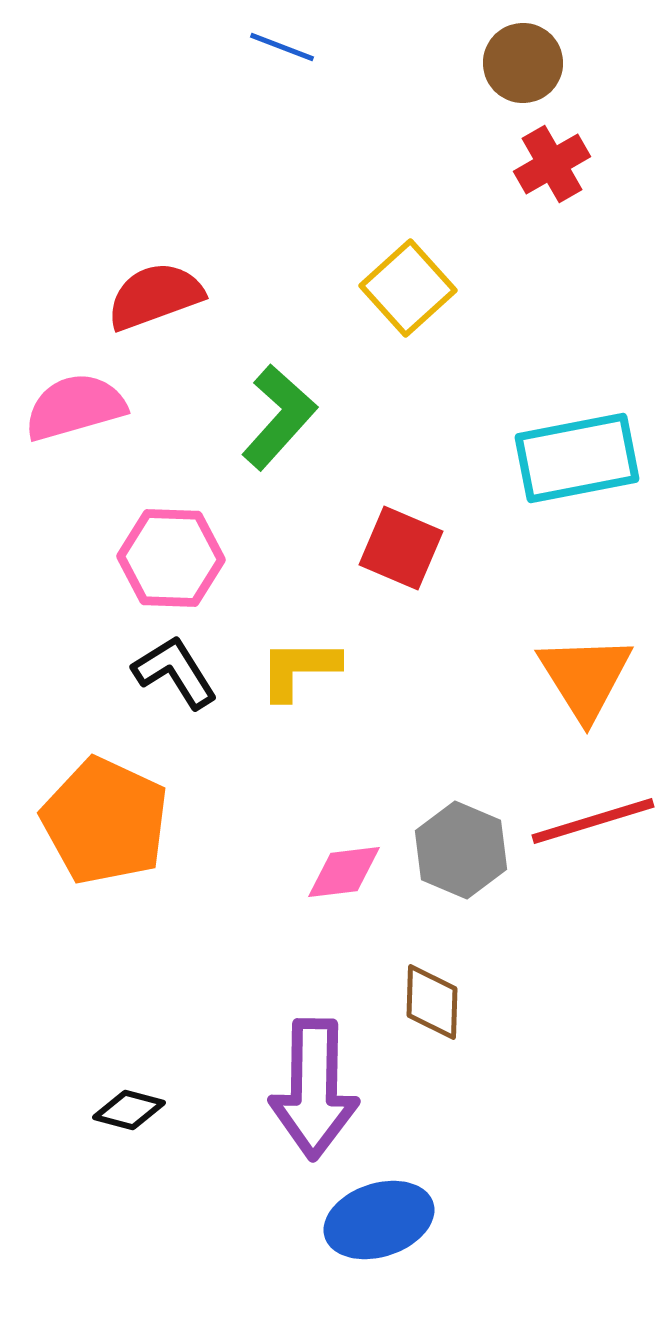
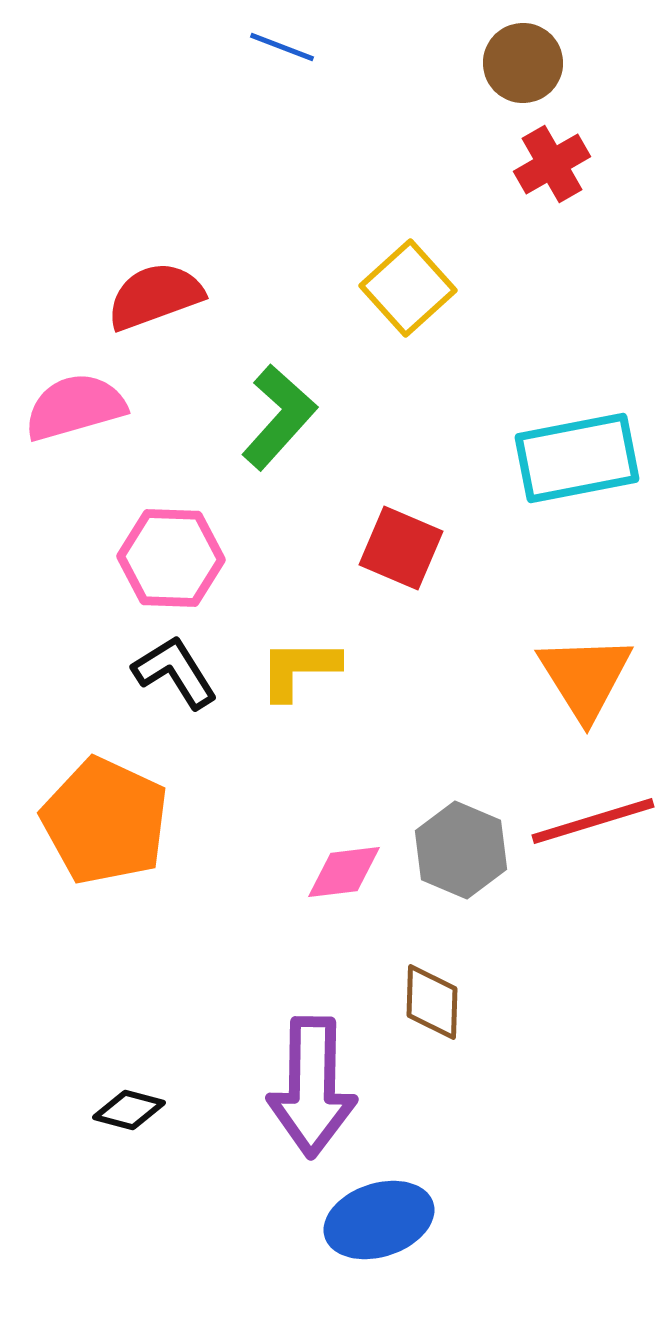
purple arrow: moved 2 px left, 2 px up
